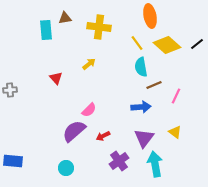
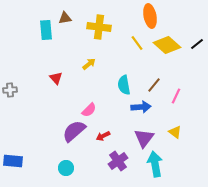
cyan semicircle: moved 17 px left, 18 px down
brown line: rotated 28 degrees counterclockwise
purple cross: moved 1 px left
